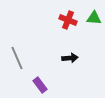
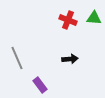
black arrow: moved 1 px down
